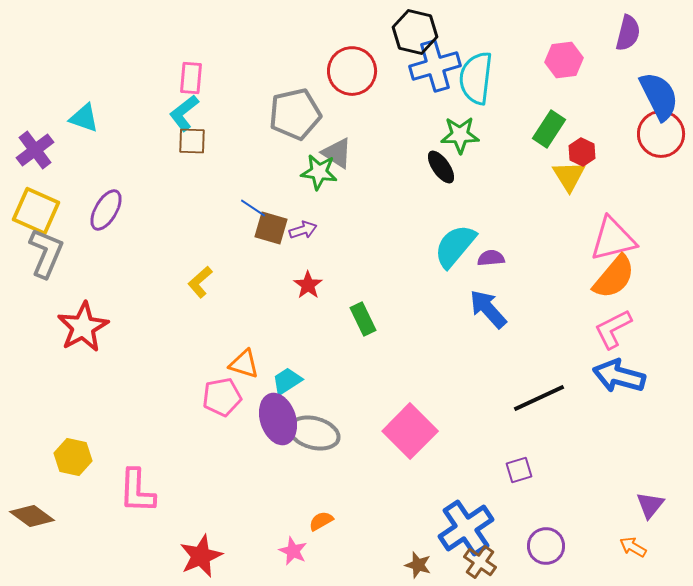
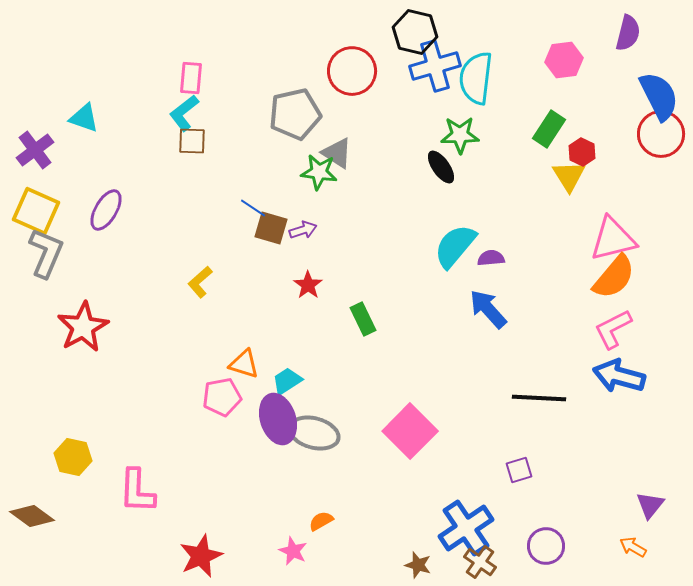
black line at (539, 398): rotated 28 degrees clockwise
